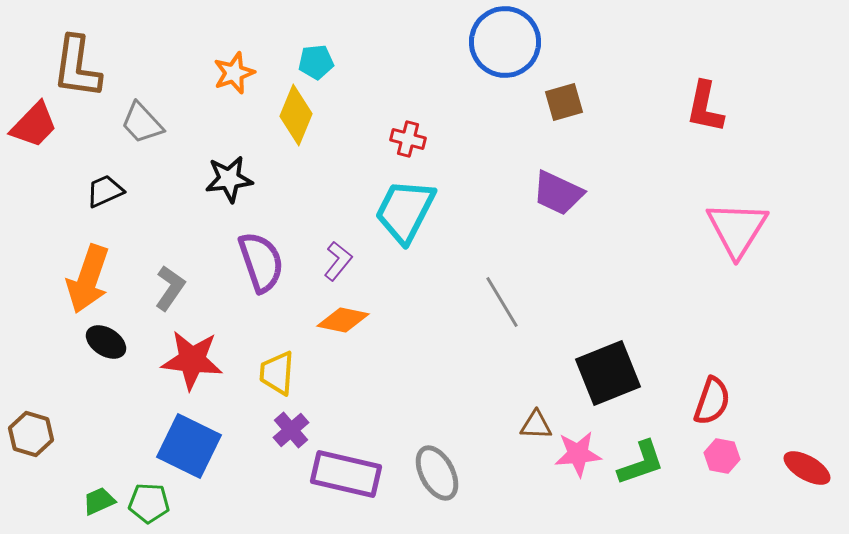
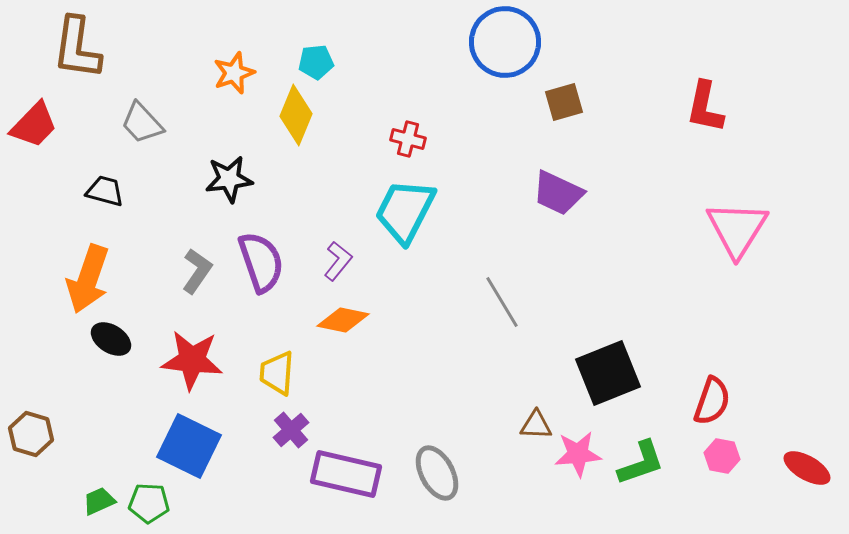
brown L-shape: moved 19 px up
black trapezoid: rotated 39 degrees clockwise
gray L-shape: moved 27 px right, 17 px up
black ellipse: moved 5 px right, 3 px up
